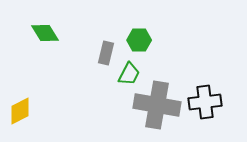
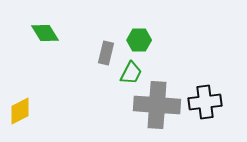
green trapezoid: moved 2 px right, 1 px up
gray cross: rotated 6 degrees counterclockwise
